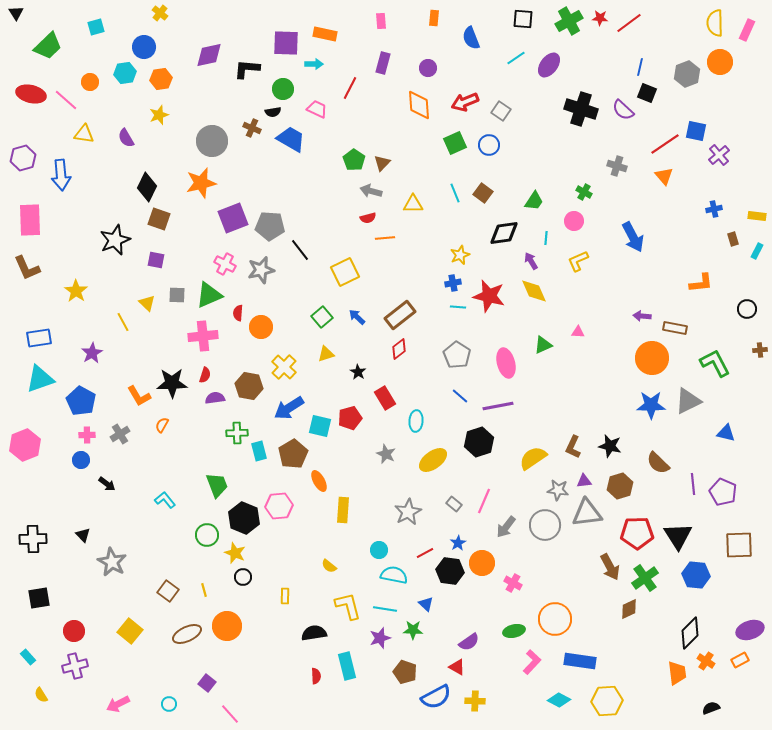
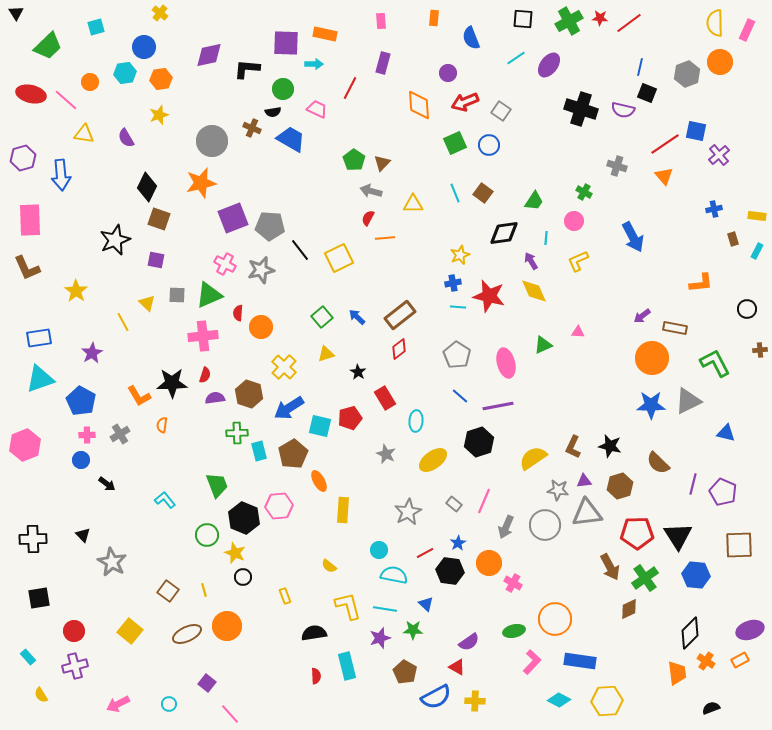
purple circle at (428, 68): moved 20 px right, 5 px down
purple semicircle at (623, 110): rotated 30 degrees counterclockwise
red semicircle at (368, 218): rotated 133 degrees clockwise
yellow square at (345, 272): moved 6 px left, 14 px up
purple arrow at (642, 316): rotated 42 degrees counterclockwise
brown hexagon at (249, 386): moved 8 px down; rotated 8 degrees clockwise
orange semicircle at (162, 425): rotated 21 degrees counterclockwise
purple line at (693, 484): rotated 20 degrees clockwise
gray arrow at (506, 527): rotated 15 degrees counterclockwise
orange circle at (482, 563): moved 7 px right
yellow rectangle at (285, 596): rotated 21 degrees counterclockwise
brown pentagon at (405, 672): rotated 10 degrees clockwise
